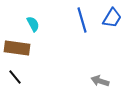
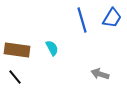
cyan semicircle: moved 19 px right, 24 px down
brown rectangle: moved 2 px down
gray arrow: moved 7 px up
